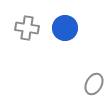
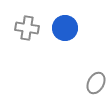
gray ellipse: moved 2 px right, 1 px up
